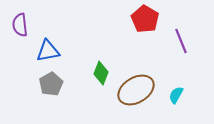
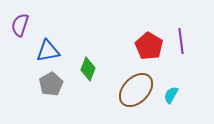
red pentagon: moved 4 px right, 27 px down
purple semicircle: rotated 25 degrees clockwise
purple line: rotated 15 degrees clockwise
green diamond: moved 13 px left, 4 px up
brown ellipse: rotated 15 degrees counterclockwise
cyan semicircle: moved 5 px left
